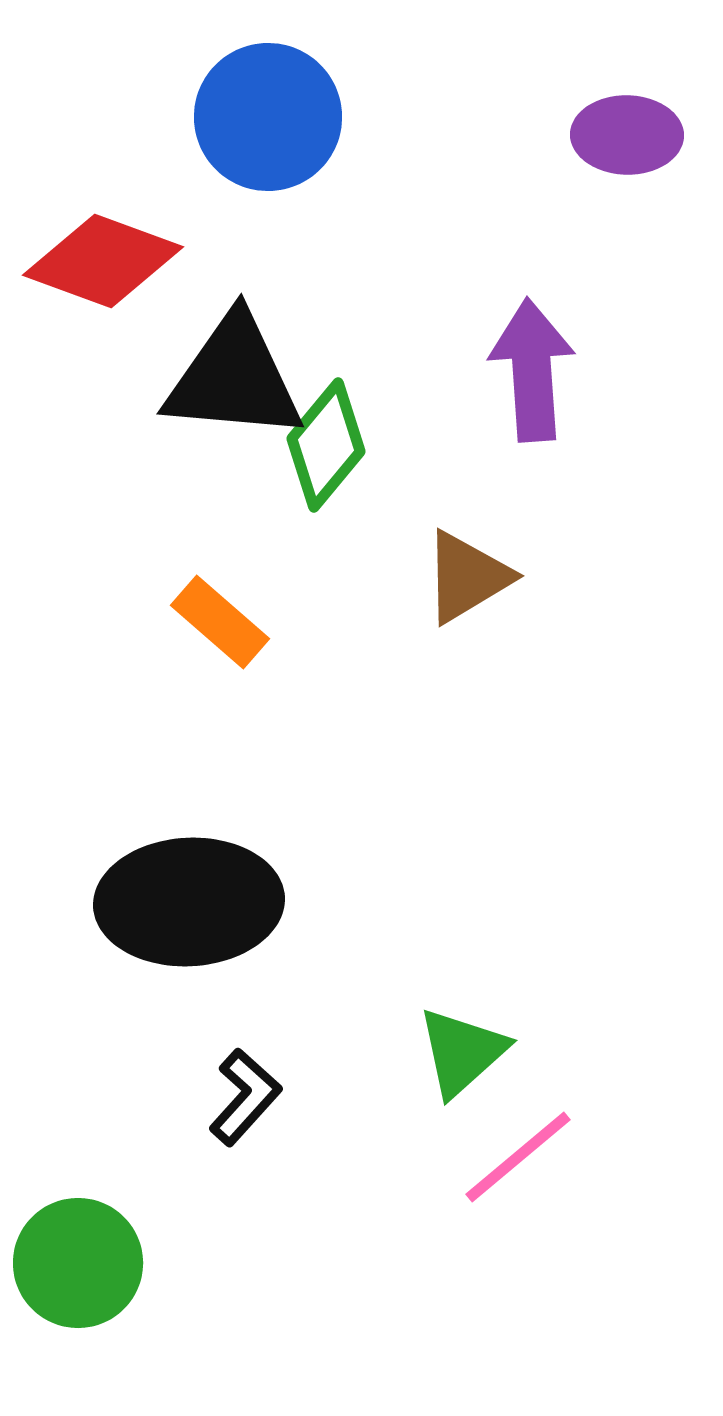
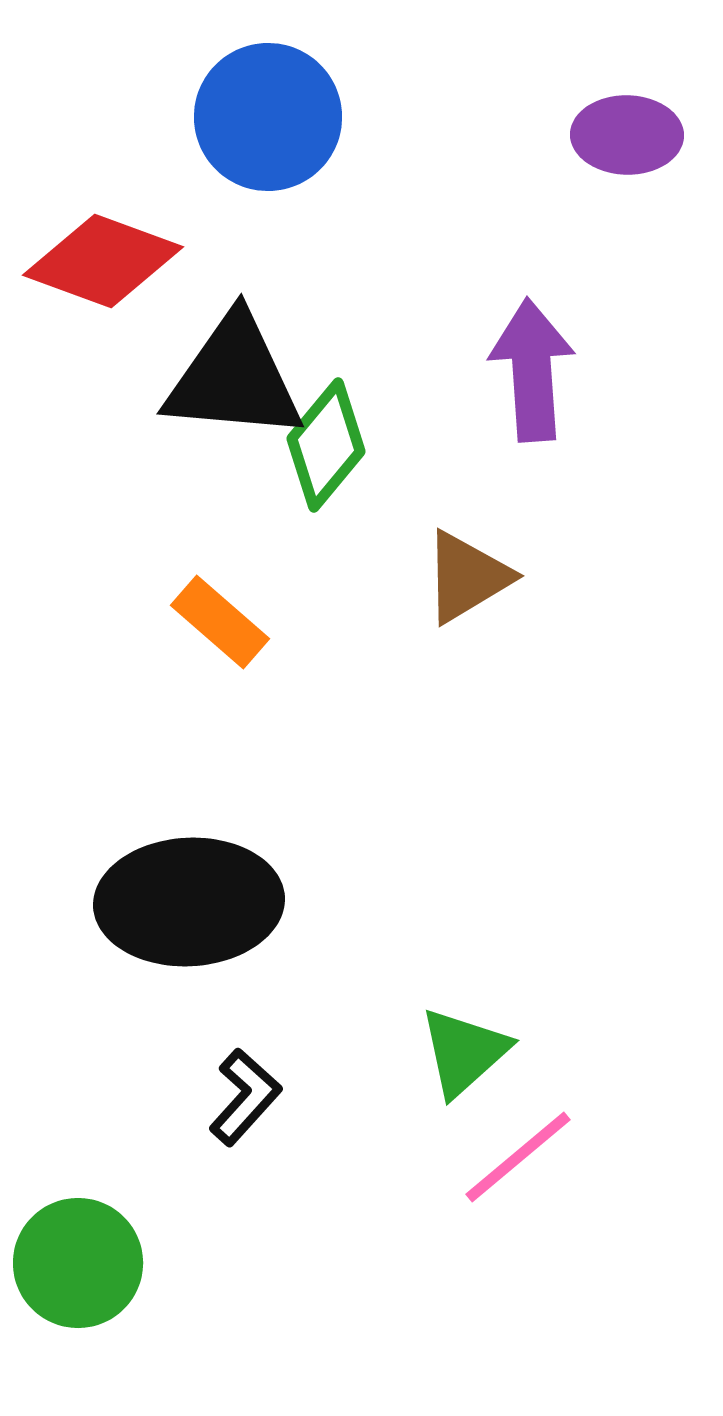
green triangle: moved 2 px right
